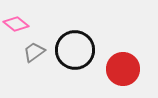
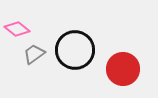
pink diamond: moved 1 px right, 5 px down
gray trapezoid: moved 2 px down
